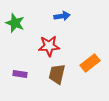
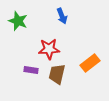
blue arrow: rotated 77 degrees clockwise
green star: moved 3 px right, 2 px up
red star: moved 3 px down
purple rectangle: moved 11 px right, 4 px up
